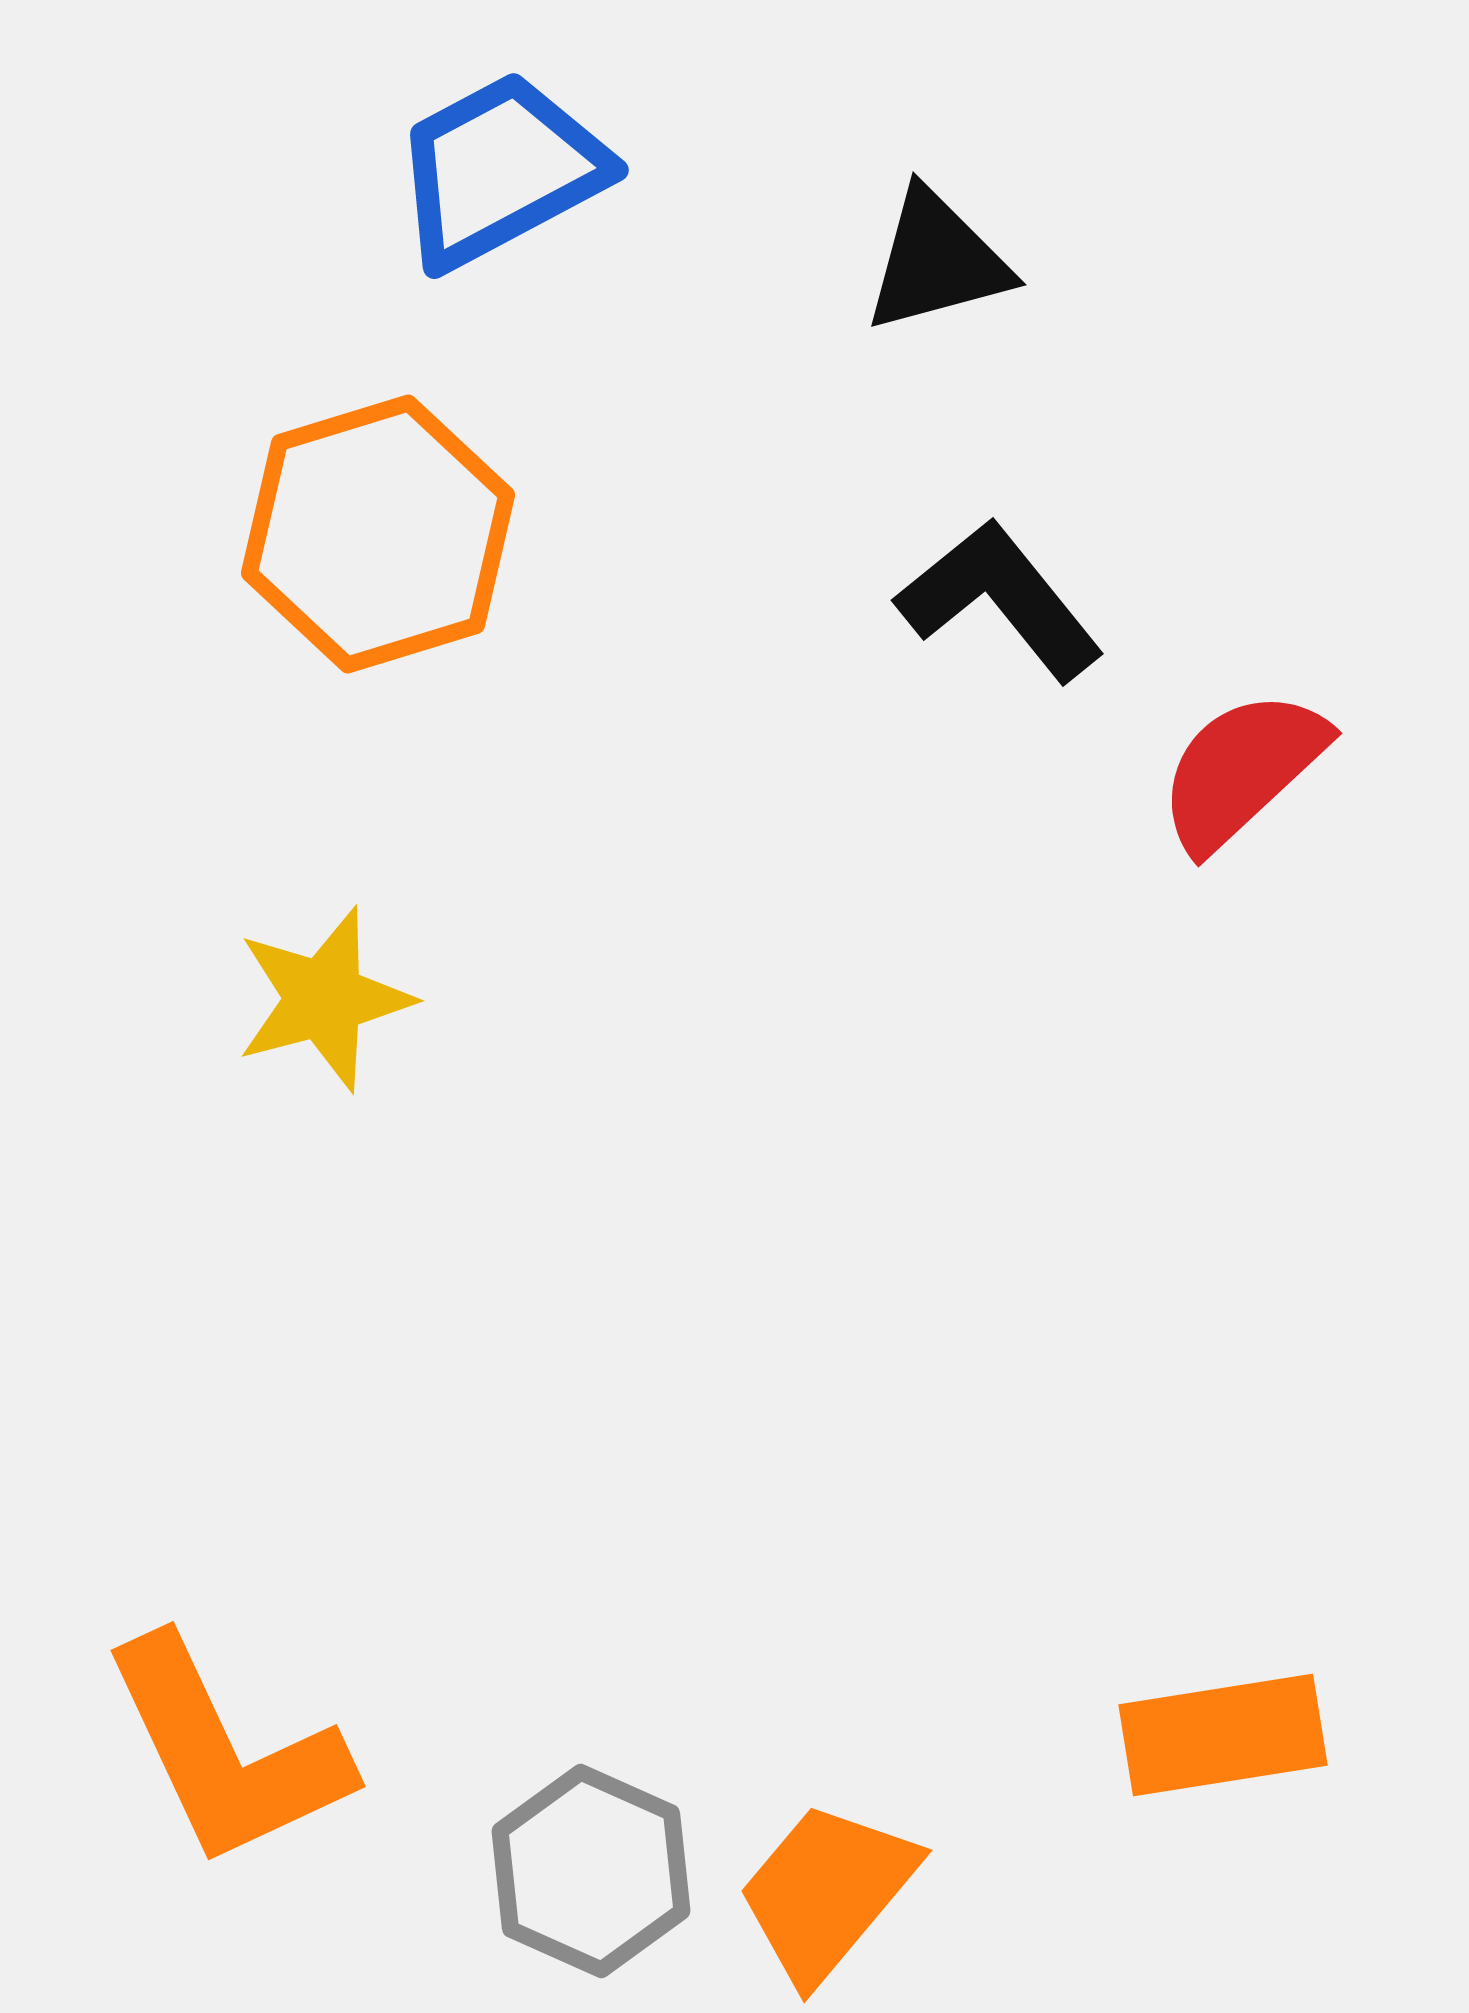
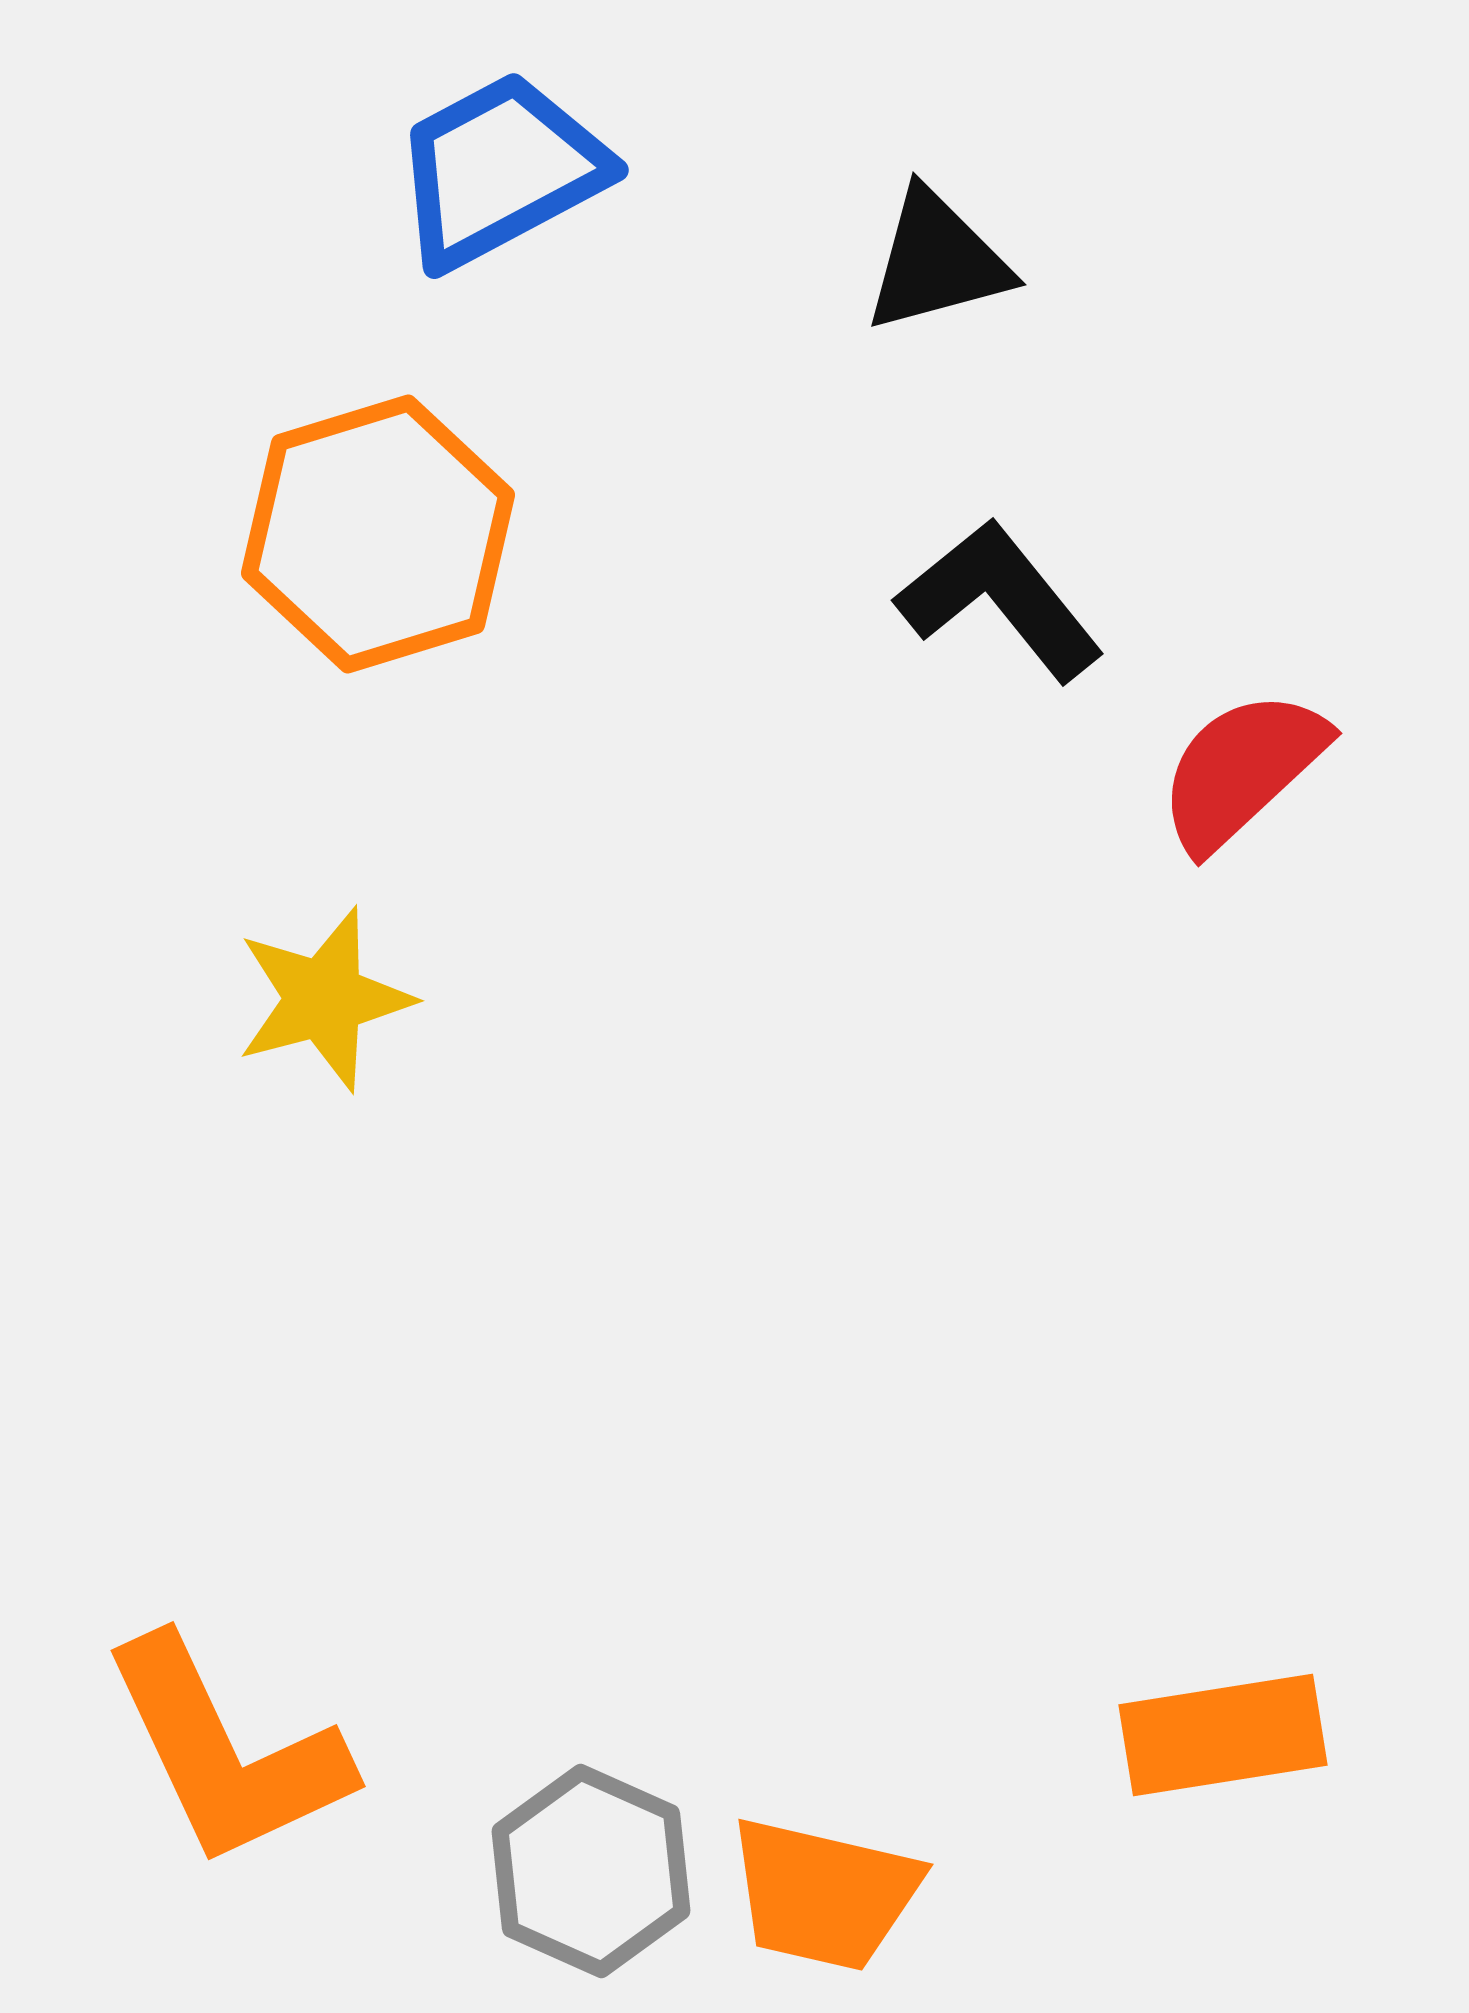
orange trapezoid: moved 3 px left, 2 px down; rotated 117 degrees counterclockwise
